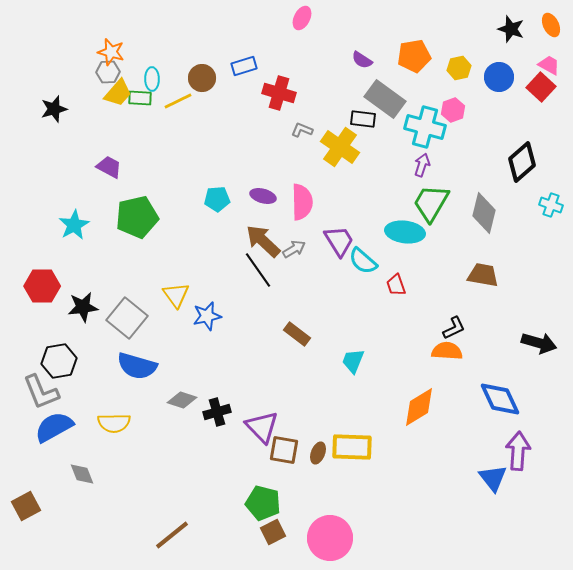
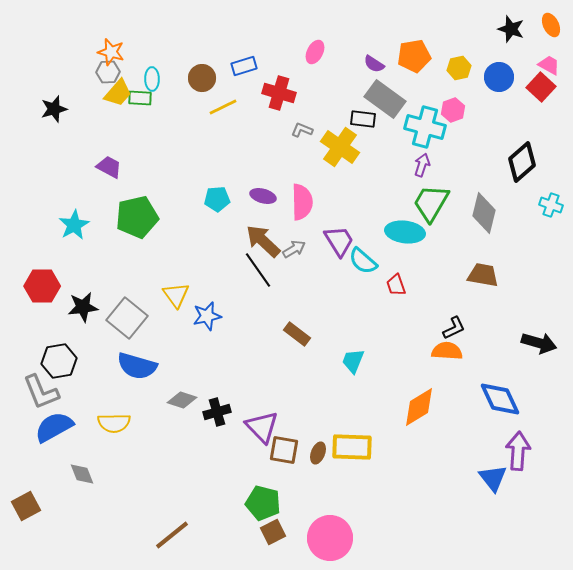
pink ellipse at (302, 18): moved 13 px right, 34 px down
purple semicircle at (362, 60): moved 12 px right, 4 px down
yellow line at (178, 101): moved 45 px right, 6 px down
